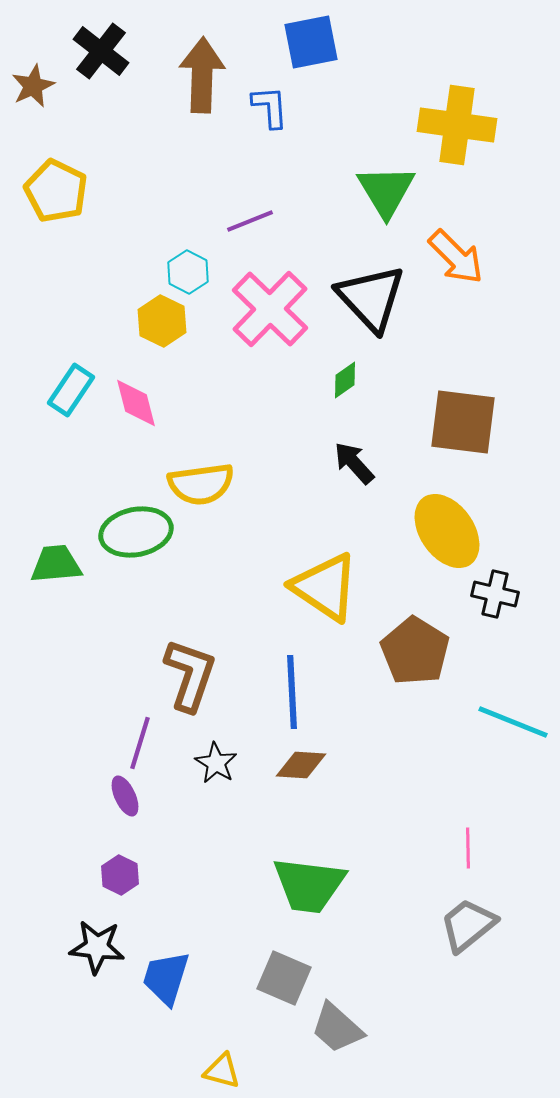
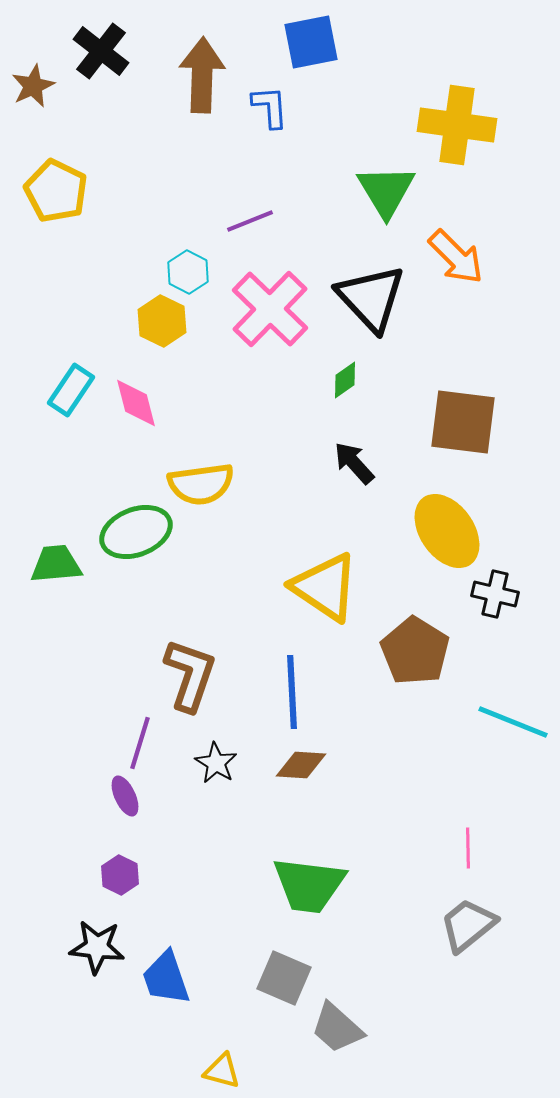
green ellipse at (136, 532): rotated 10 degrees counterclockwise
blue trapezoid at (166, 978): rotated 36 degrees counterclockwise
